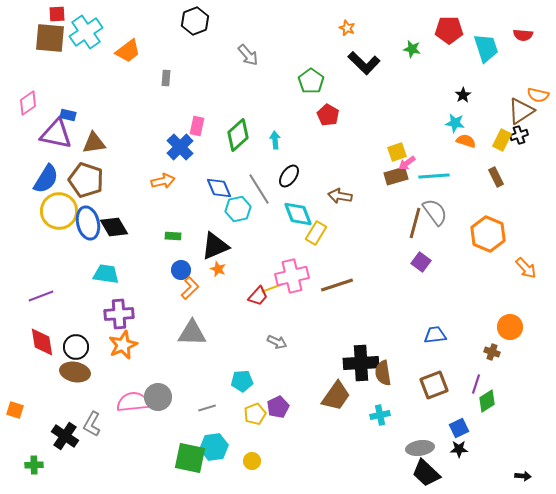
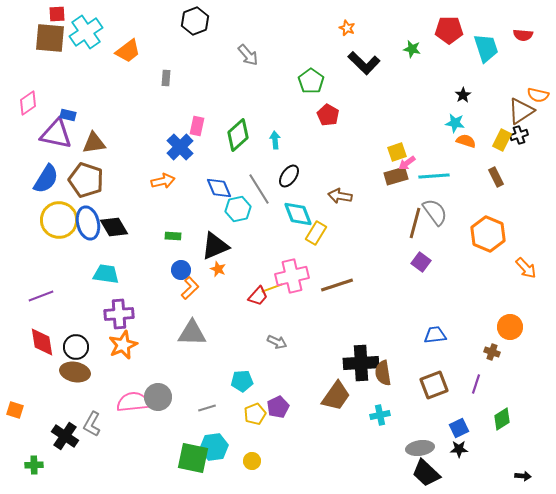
yellow circle at (59, 211): moved 9 px down
green diamond at (487, 401): moved 15 px right, 18 px down
green square at (190, 458): moved 3 px right
